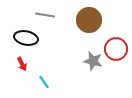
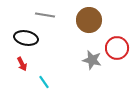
red circle: moved 1 px right, 1 px up
gray star: moved 1 px left, 1 px up
